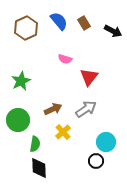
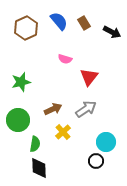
black arrow: moved 1 px left, 1 px down
green star: moved 1 px down; rotated 12 degrees clockwise
